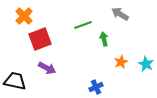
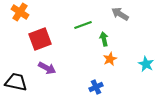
orange cross: moved 4 px left, 4 px up; rotated 12 degrees counterclockwise
orange star: moved 11 px left, 3 px up
black trapezoid: moved 1 px right, 1 px down
